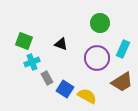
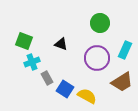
cyan rectangle: moved 2 px right, 1 px down
